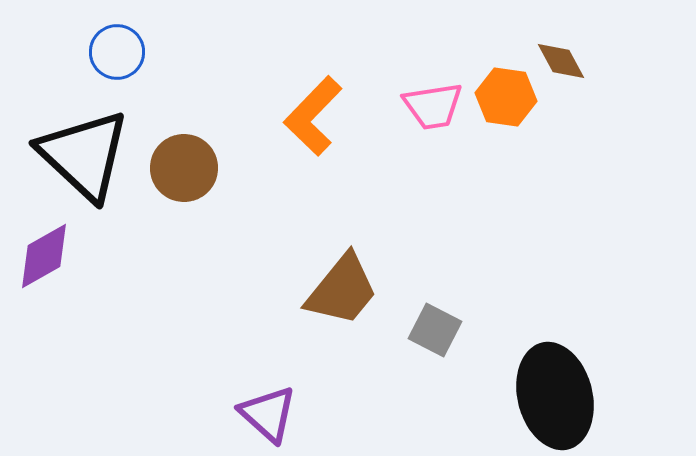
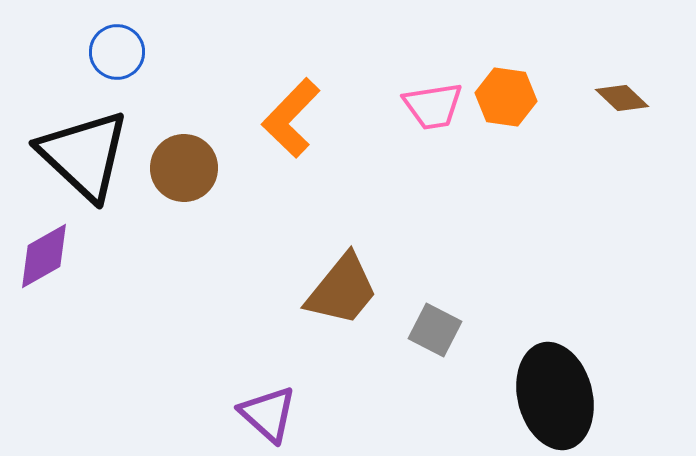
brown diamond: moved 61 px right, 37 px down; rotated 18 degrees counterclockwise
orange L-shape: moved 22 px left, 2 px down
